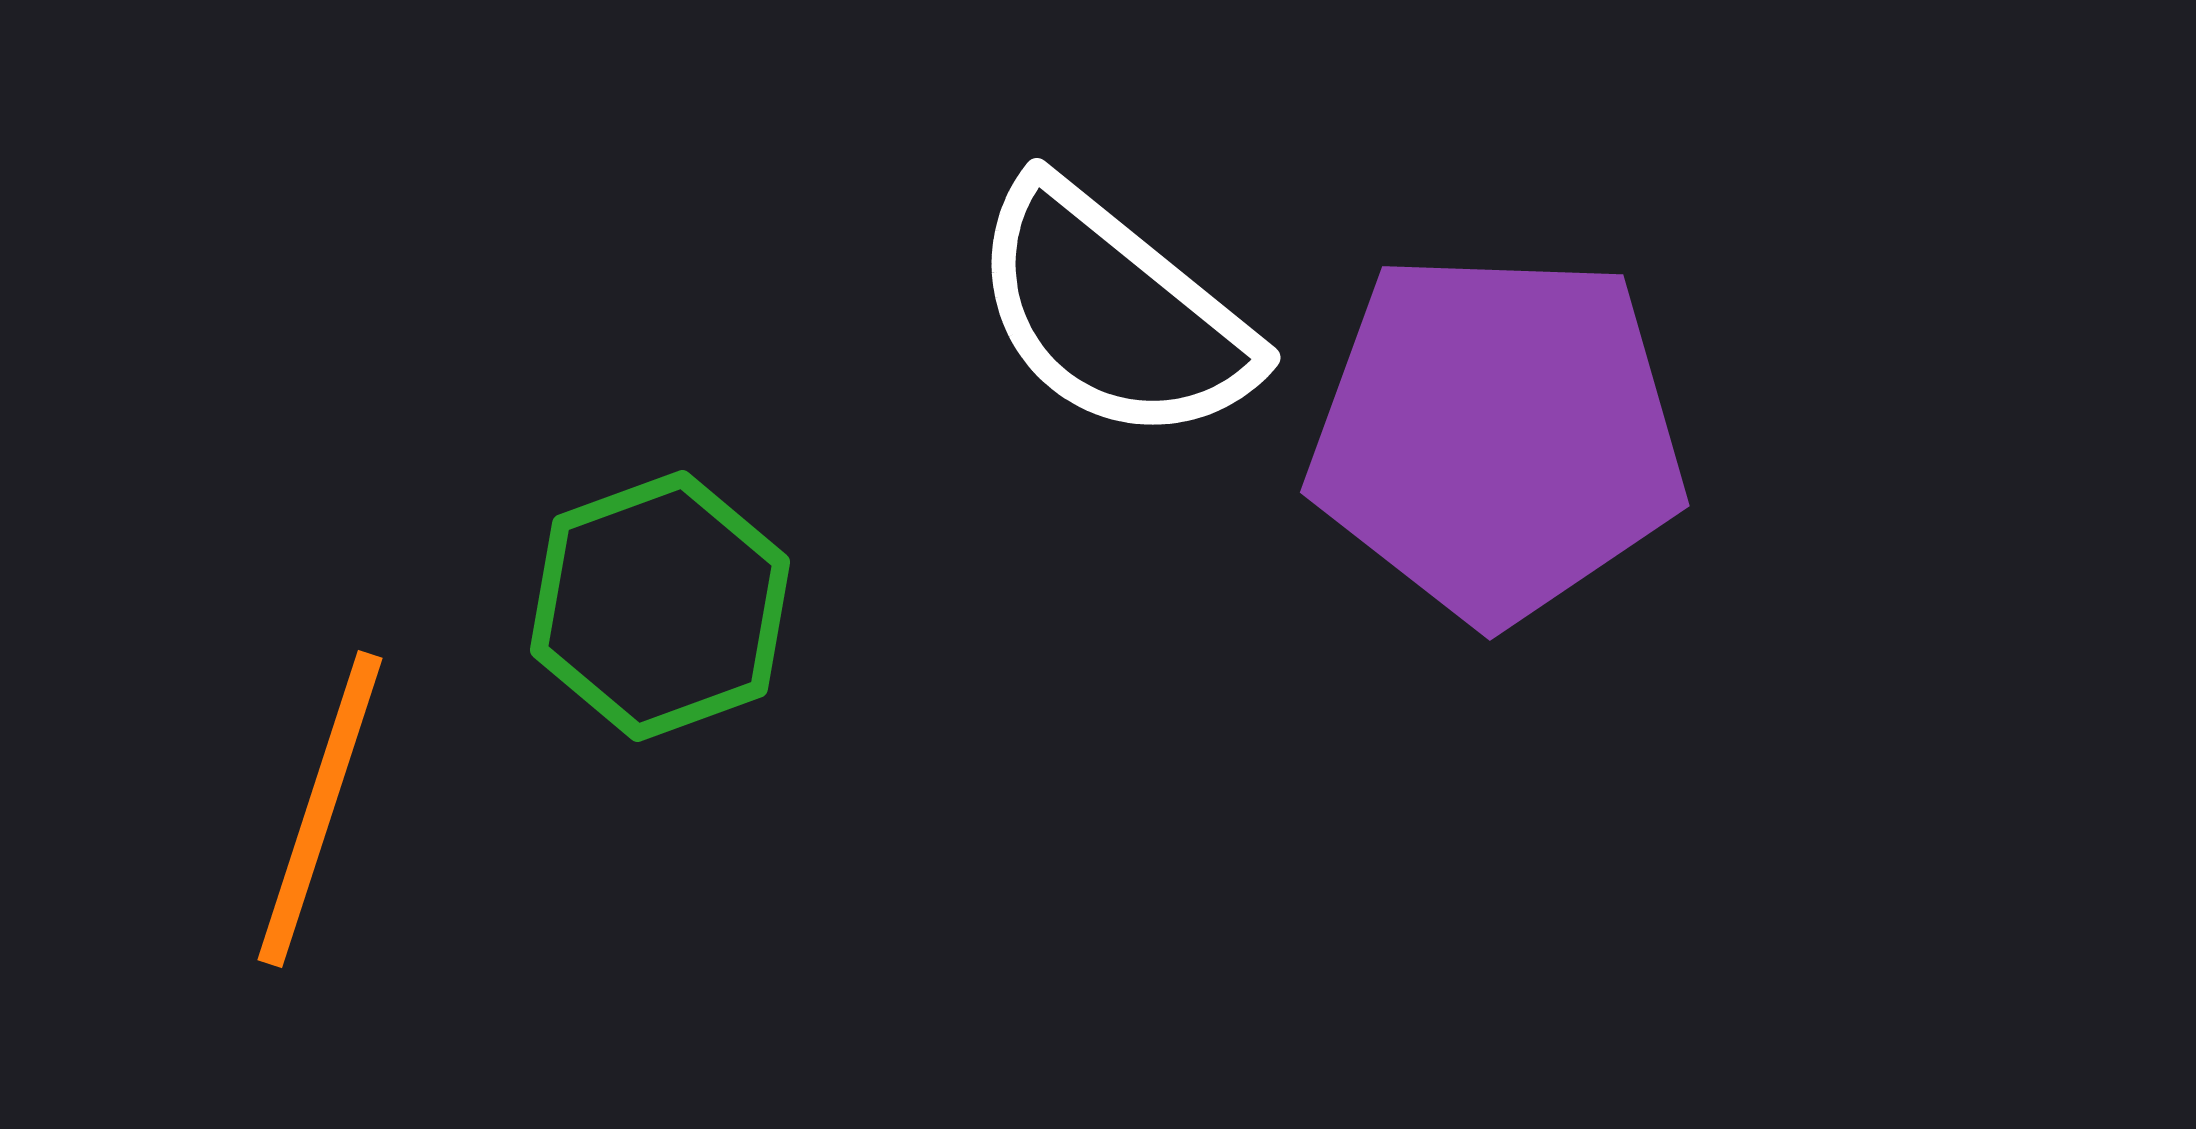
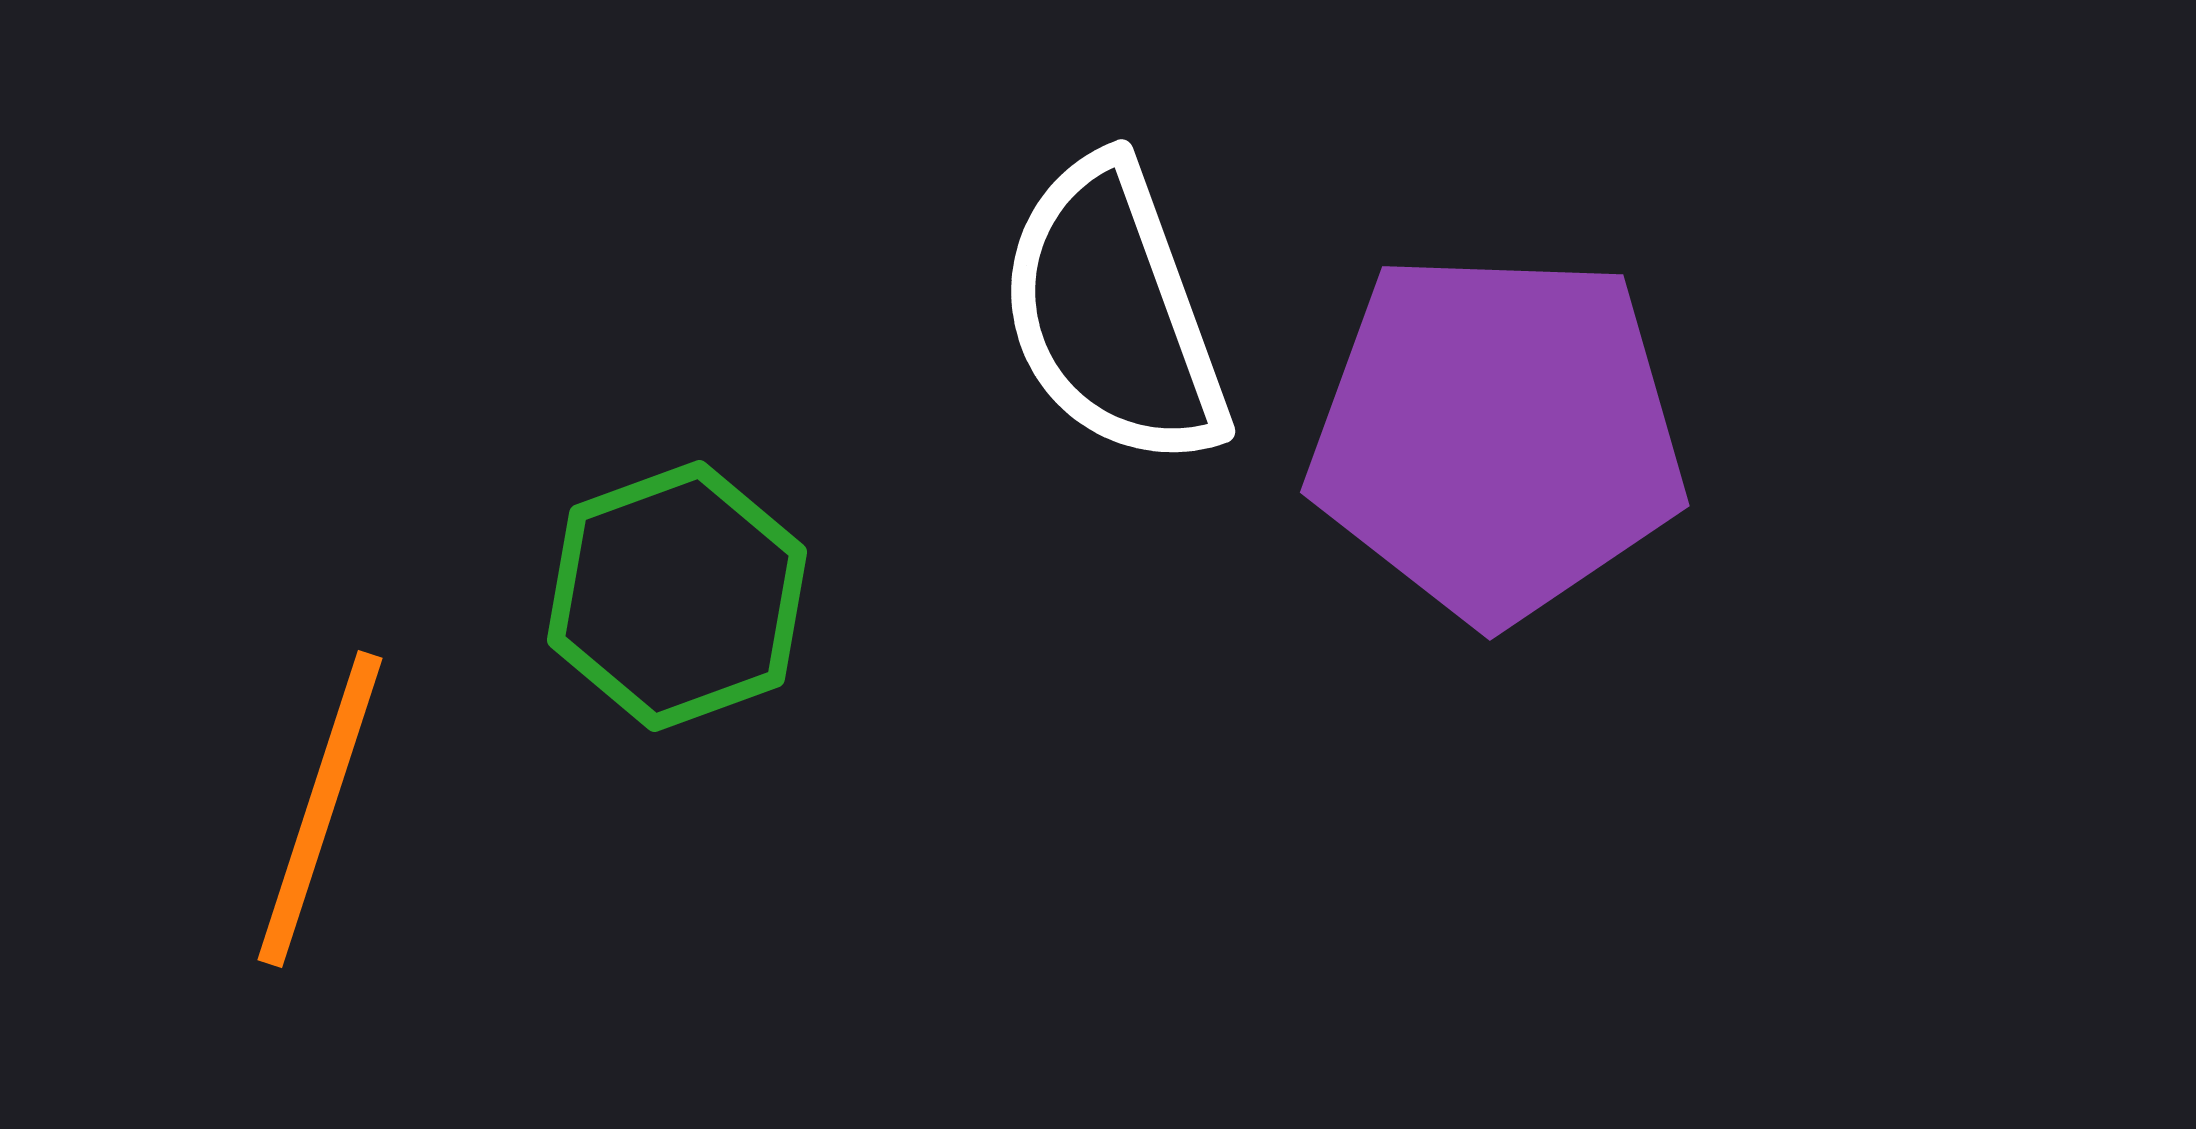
white semicircle: rotated 31 degrees clockwise
green hexagon: moved 17 px right, 10 px up
